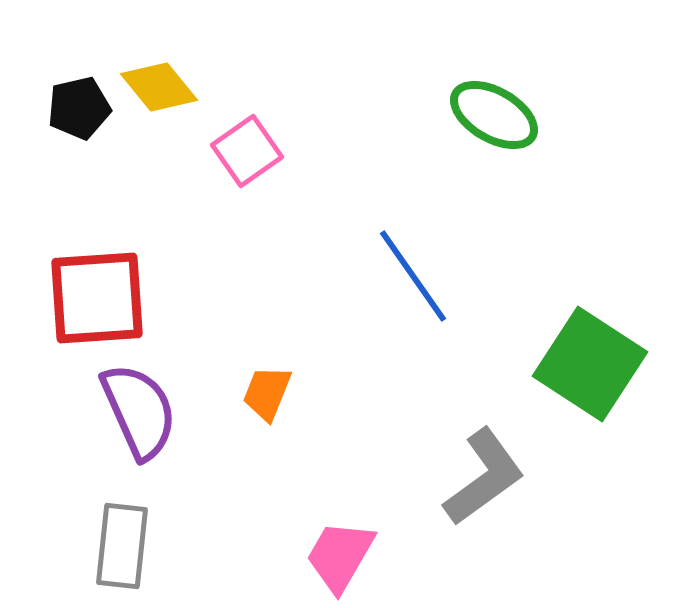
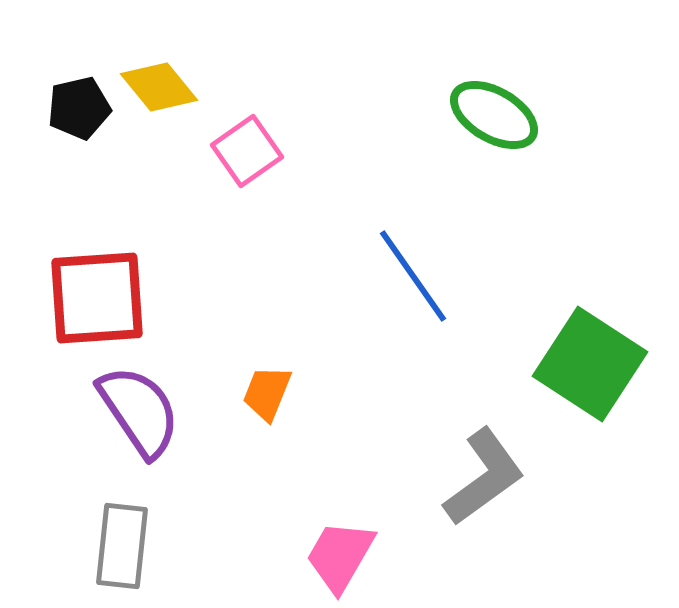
purple semicircle: rotated 10 degrees counterclockwise
